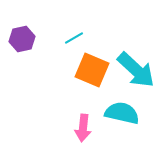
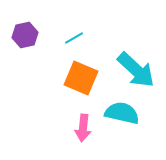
purple hexagon: moved 3 px right, 4 px up
orange square: moved 11 px left, 8 px down
